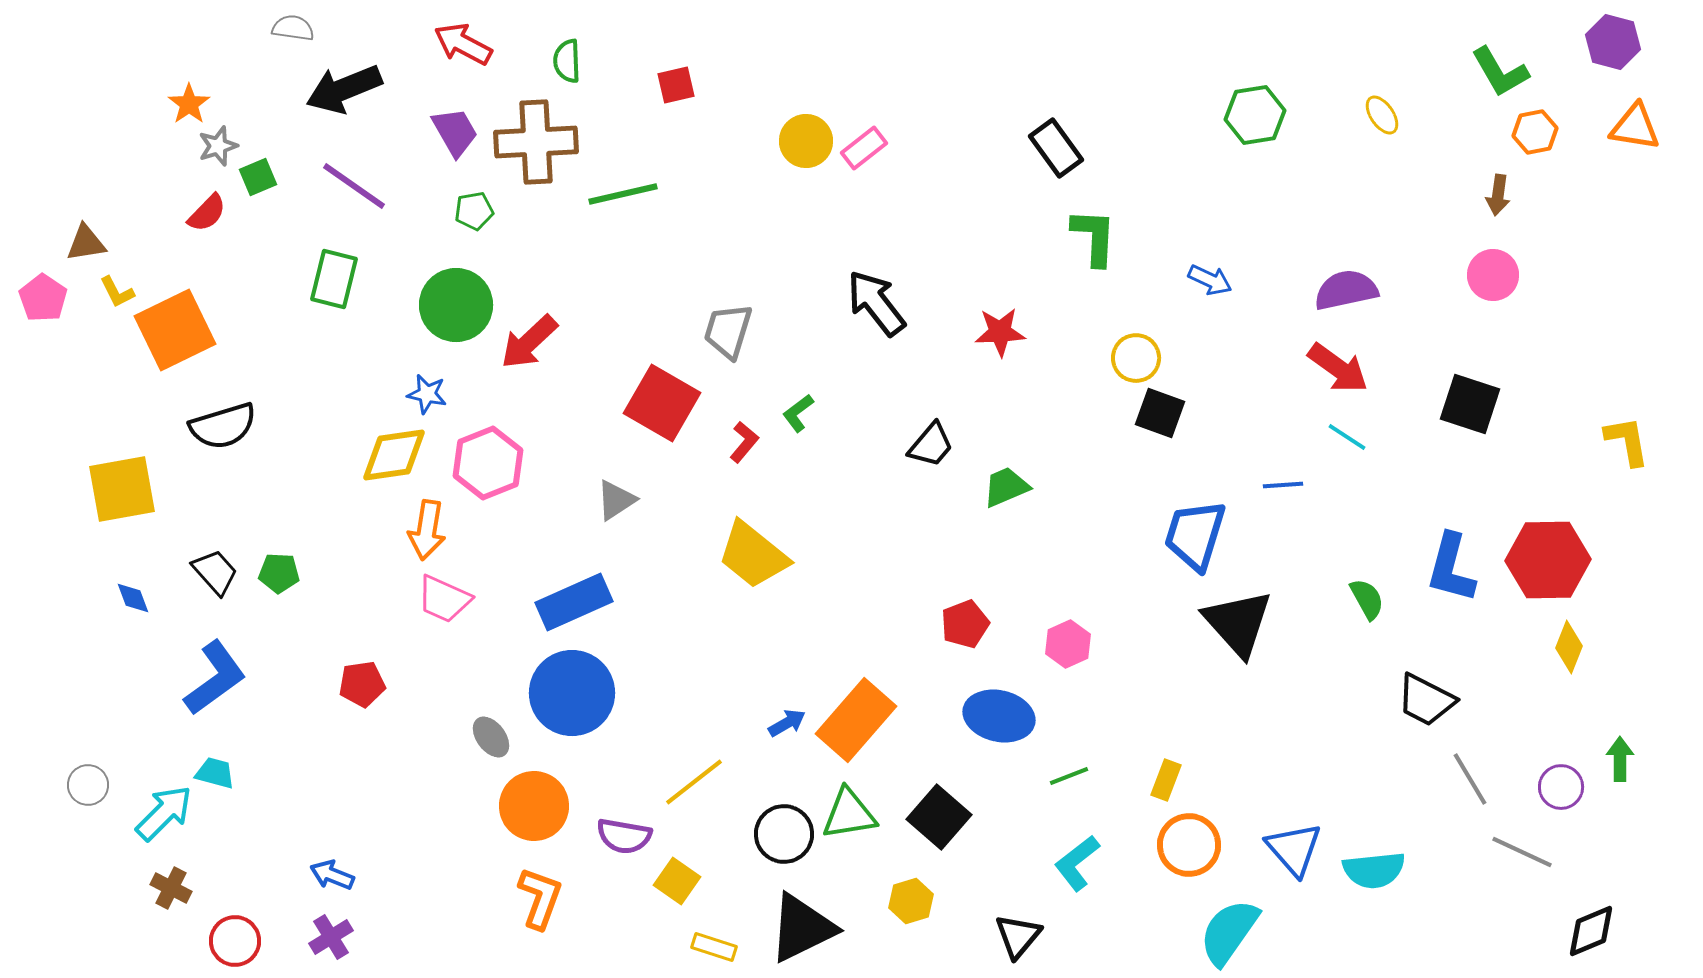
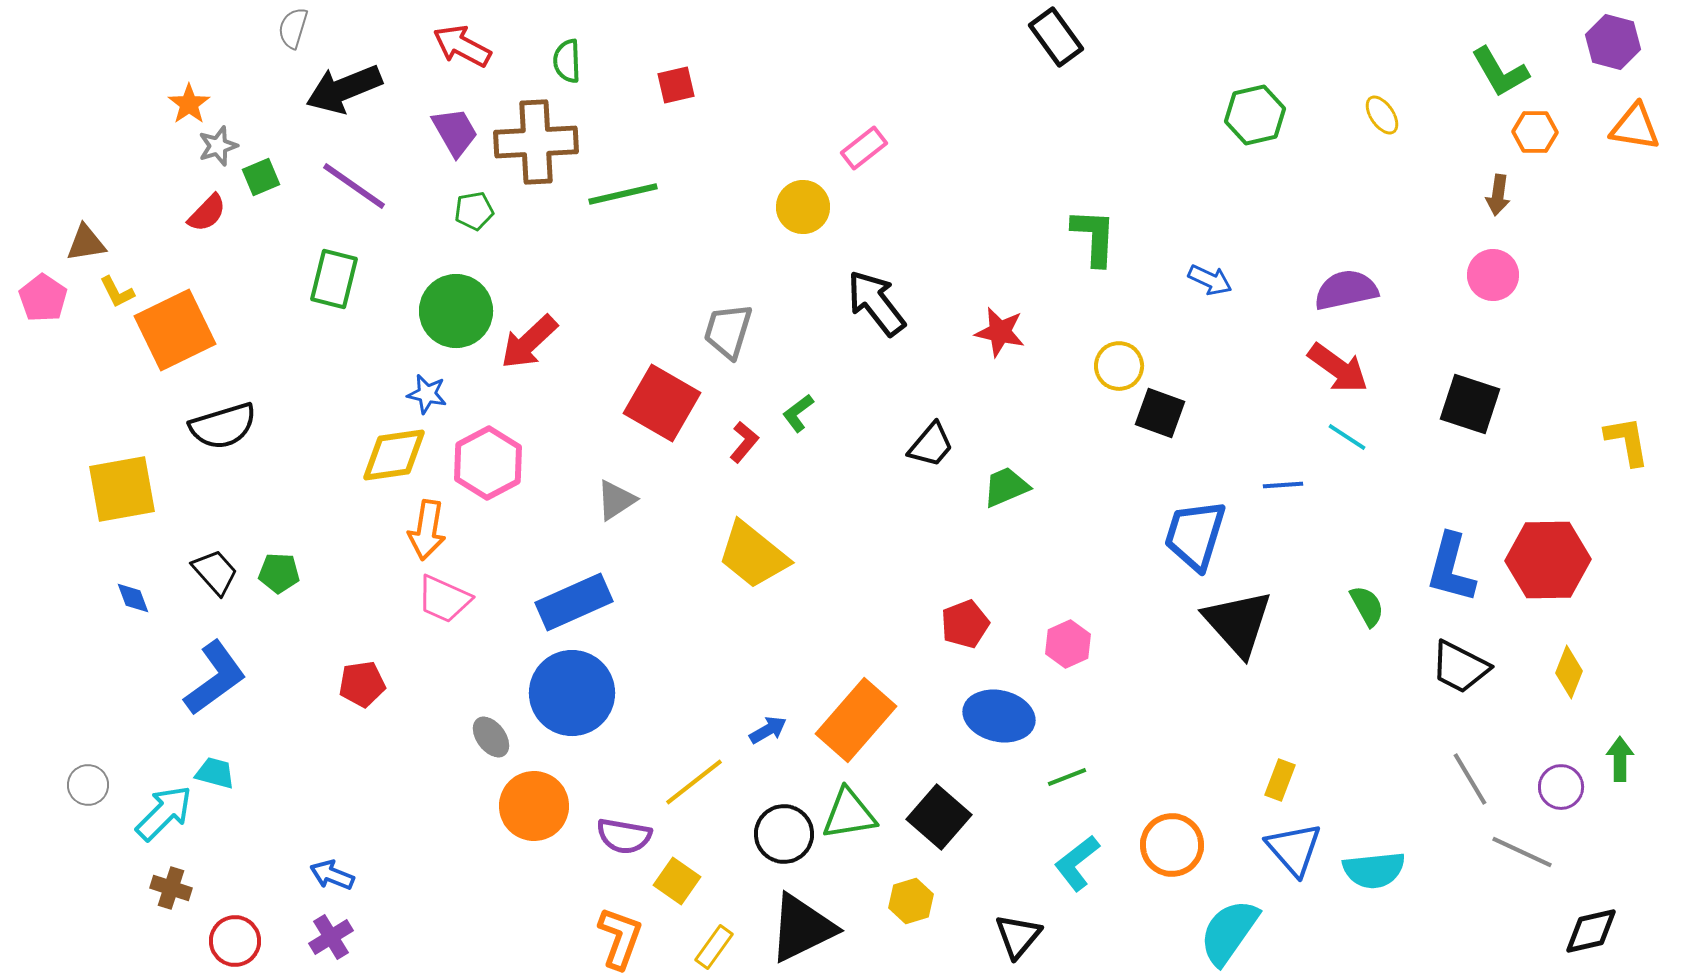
gray semicircle at (293, 28): rotated 81 degrees counterclockwise
red arrow at (463, 44): moved 1 px left, 2 px down
green hexagon at (1255, 115): rotated 4 degrees counterclockwise
orange hexagon at (1535, 132): rotated 12 degrees clockwise
yellow circle at (806, 141): moved 3 px left, 66 px down
black rectangle at (1056, 148): moved 111 px up
green square at (258, 177): moved 3 px right
green circle at (456, 305): moved 6 px down
red star at (1000, 332): rotated 15 degrees clockwise
yellow circle at (1136, 358): moved 17 px left, 8 px down
pink hexagon at (488, 463): rotated 6 degrees counterclockwise
green semicircle at (1367, 599): moved 7 px down
yellow diamond at (1569, 647): moved 25 px down
black trapezoid at (1426, 700): moved 34 px right, 33 px up
blue arrow at (787, 723): moved 19 px left, 7 px down
green line at (1069, 776): moved 2 px left, 1 px down
yellow rectangle at (1166, 780): moved 114 px right
orange circle at (1189, 845): moved 17 px left
brown cross at (171, 888): rotated 9 degrees counterclockwise
orange L-shape at (540, 898): moved 80 px right, 40 px down
black diamond at (1591, 931): rotated 10 degrees clockwise
yellow rectangle at (714, 947): rotated 72 degrees counterclockwise
